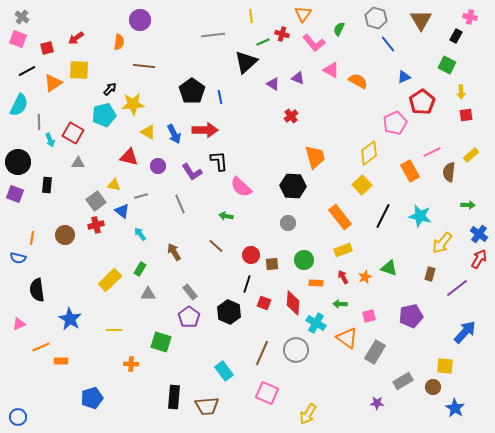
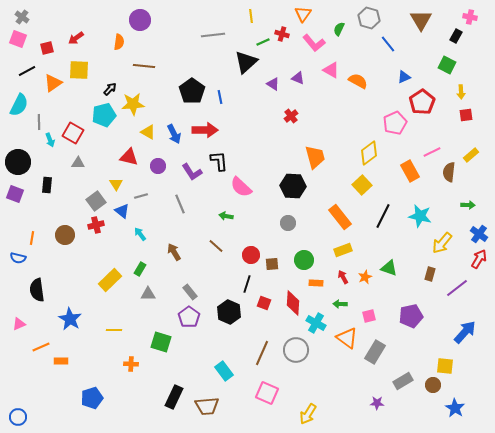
gray hexagon at (376, 18): moved 7 px left
yellow triangle at (114, 185): moved 2 px right, 1 px up; rotated 48 degrees clockwise
brown circle at (433, 387): moved 2 px up
black rectangle at (174, 397): rotated 20 degrees clockwise
